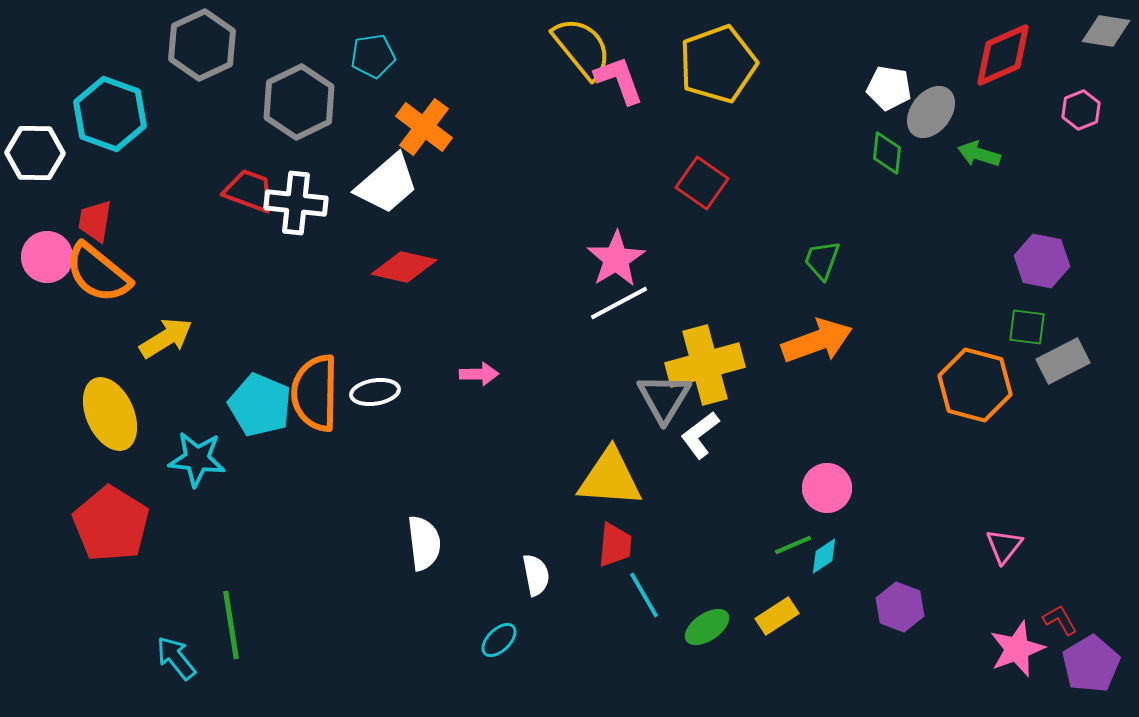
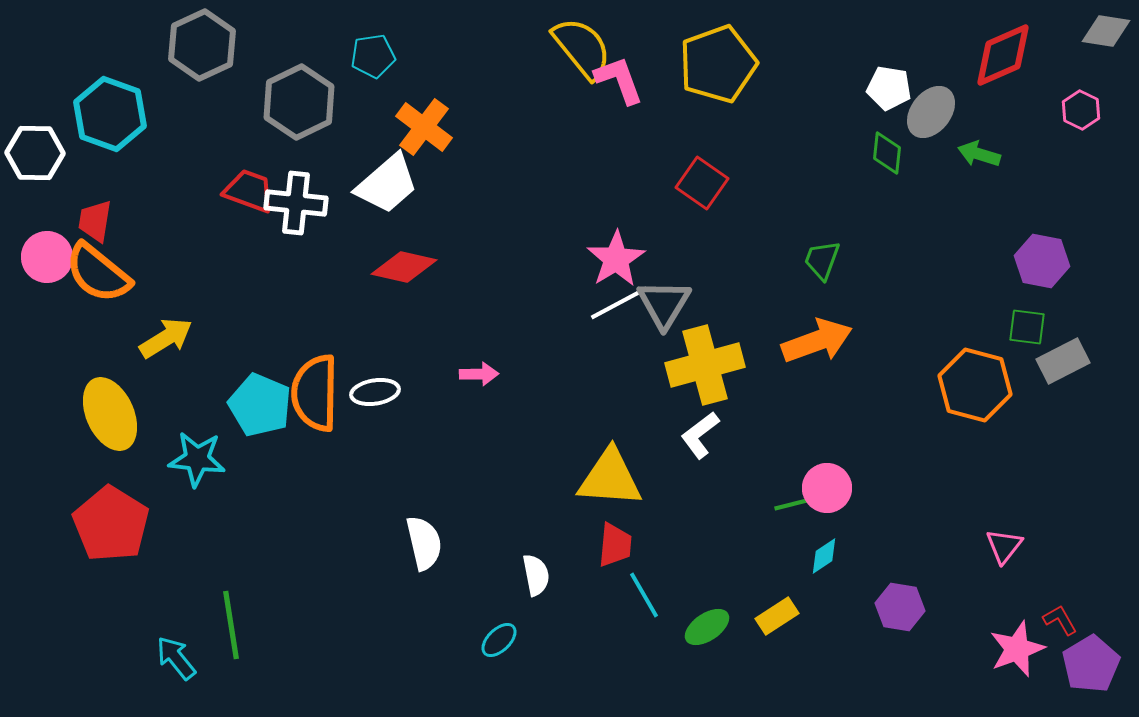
pink hexagon at (1081, 110): rotated 12 degrees counterclockwise
gray triangle at (664, 398): moved 94 px up
white semicircle at (424, 543): rotated 6 degrees counterclockwise
green line at (793, 545): moved 41 px up; rotated 9 degrees clockwise
purple hexagon at (900, 607): rotated 12 degrees counterclockwise
